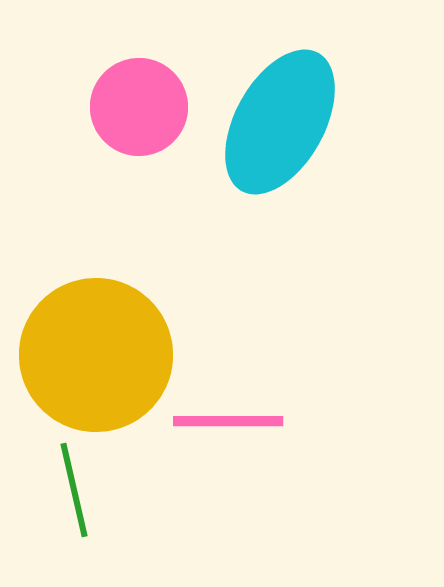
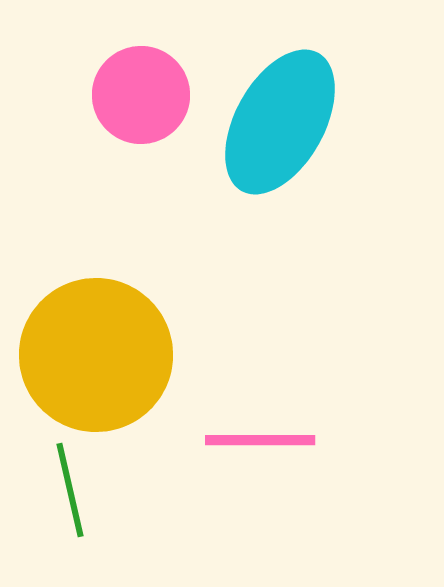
pink circle: moved 2 px right, 12 px up
pink line: moved 32 px right, 19 px down
green line: moved 4 px left
